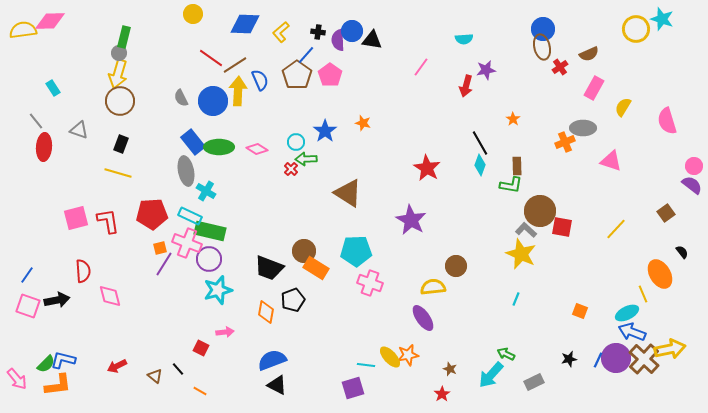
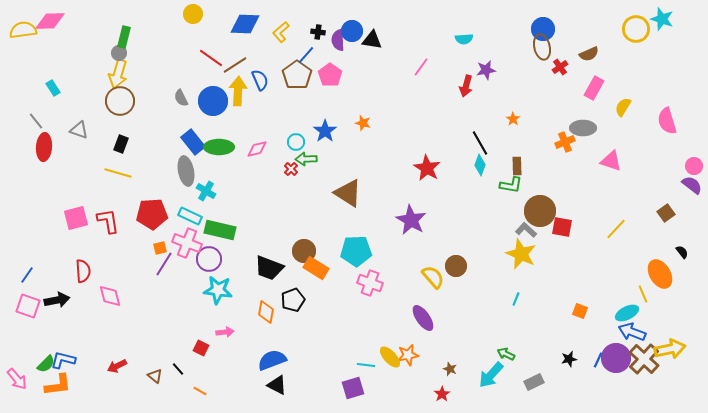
pink diamond at (257, 149): rotated 45 degrees counterclockwise
green rectangle at (210, 231): moved 10 px right, 1 px up
yellow semicircle at (433, 287): moved 10 px up; rotated 55 degrees clockwise
cyan star at (218, 290): rotated 24 degrees clockwise
